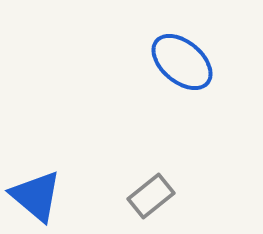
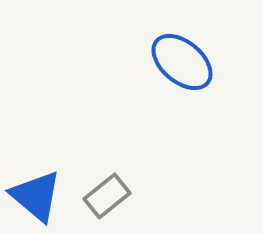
gray rectangle: moved 44 px left
